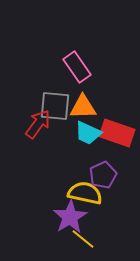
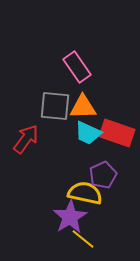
red arrow: moved 12 px left, 15 px down
